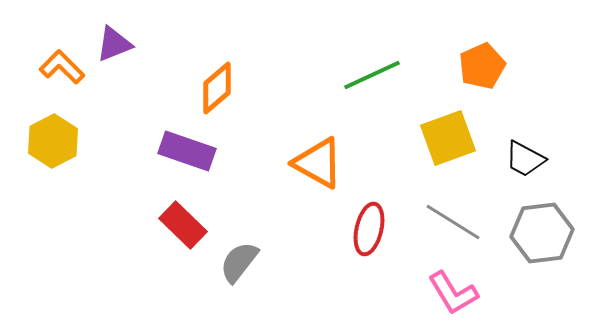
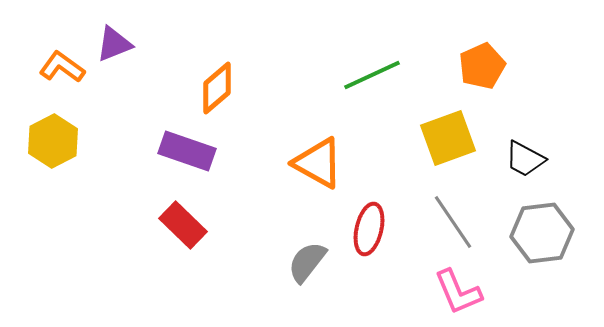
orange L-shape: rotated 9 degrees counterclockwise
gray line: rotated 24 degrees clockwise
gray semicircle: moved 68 px right
pink L-shape: moved 5 px right, 1 px up; rotated 8 degrees clockwise
